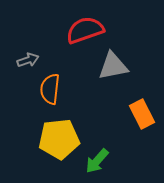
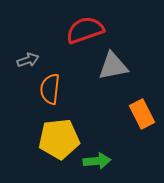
green arrow: rotated 136 degrees counterclockwise
